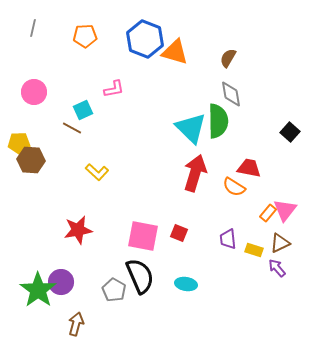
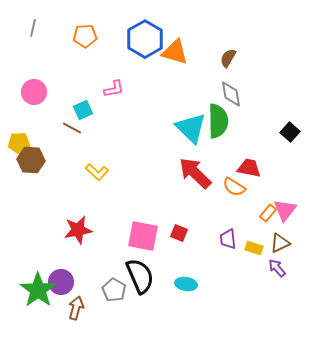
blue hexagon: rotated 9 degrees clockwise
red arrow: rotated 63 degrees counterclockwise
yellow rectangle: moved 2 px up
brown arrow: moved 16 px up
